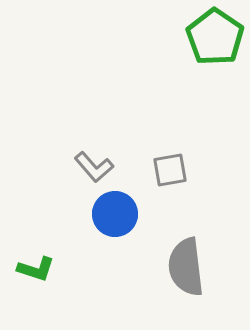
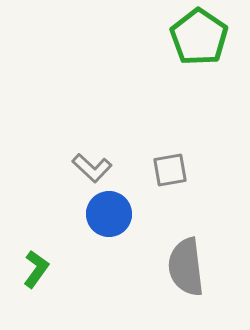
green pentagon: moved 16 px left
gray L-shape: moved 2 px left, 1 px down; rotated 6 degrees counterclockwise
blue circle: moved 6 px left
green L-shape: rotated 72 degrees counterclockwise
